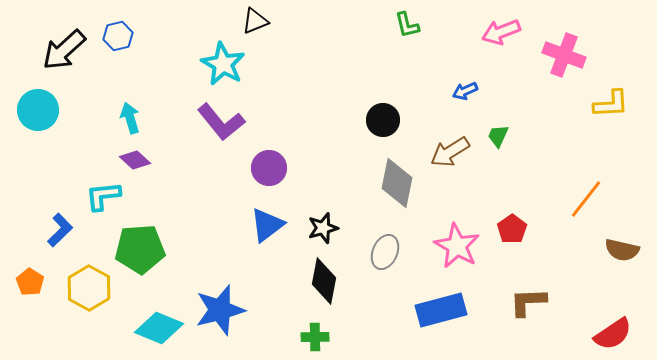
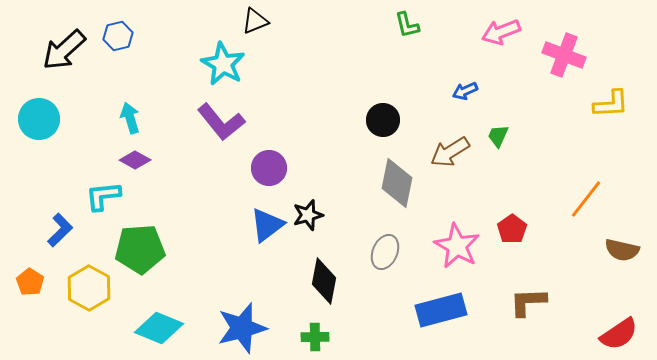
cyan circle: moved 1 px right, 9 px down
purple diamond: rotated 12 degrees counterclockwise
black star: moved 15 px left, 13 px up
blue star: moved 22 px right, 18 px down
red semicircle: moved 6 px right
